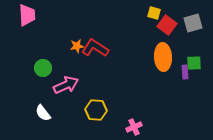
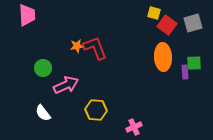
red L-shape: rotated 36 degrees clockwise
